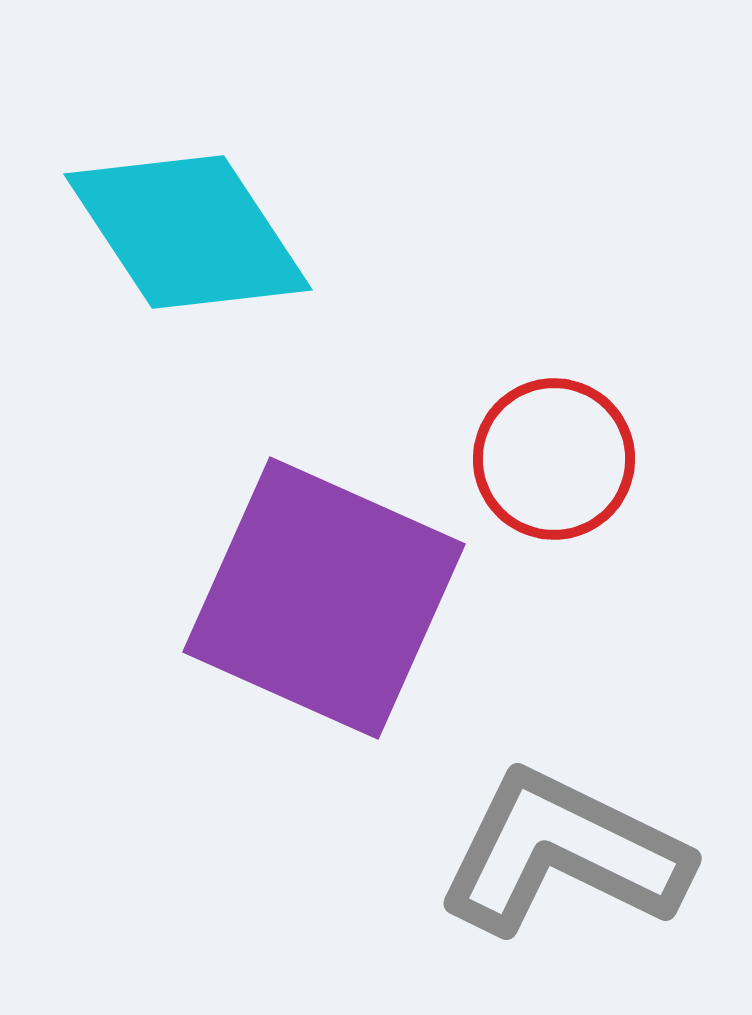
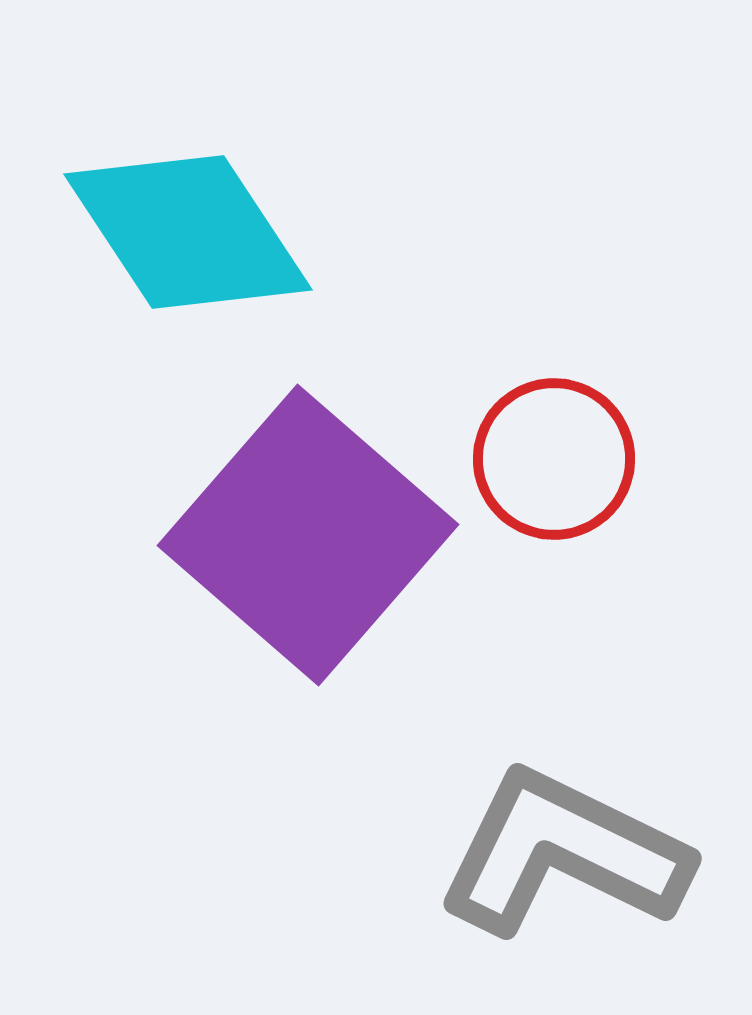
purple square: moved 16 px left, 63 px up; rotated 17 degrees clockwise
